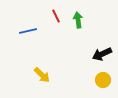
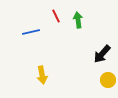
blue line: moved 3 px right, 1 px down
black arrow: rotated 24 degrees counterclockwise
yellow arrow: rotated 36 degrees clockwise
yellow circle: moved 5 px right
